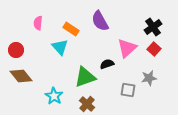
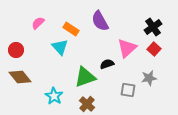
pink semicircle: rotated 40 degrees clockwise
brown diamond: moved 1 px left, 1 px down
